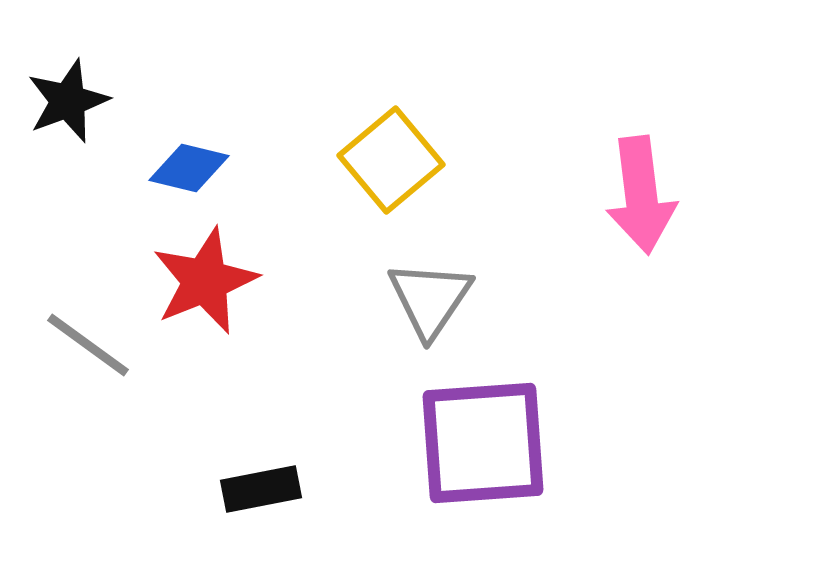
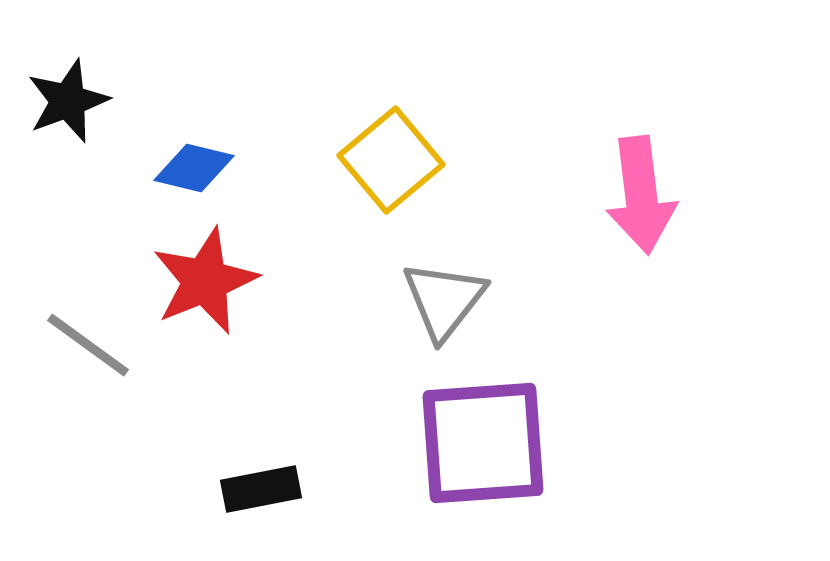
blue diamond: moved 5 px right
gray triangle: moved 14 px right, 1 px down; rotated 4 degrees clockwise
